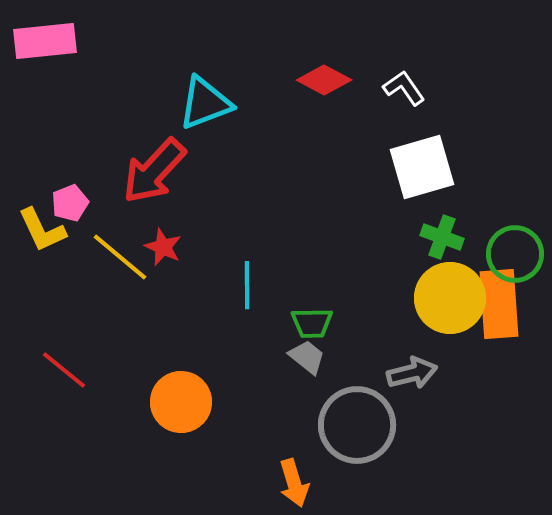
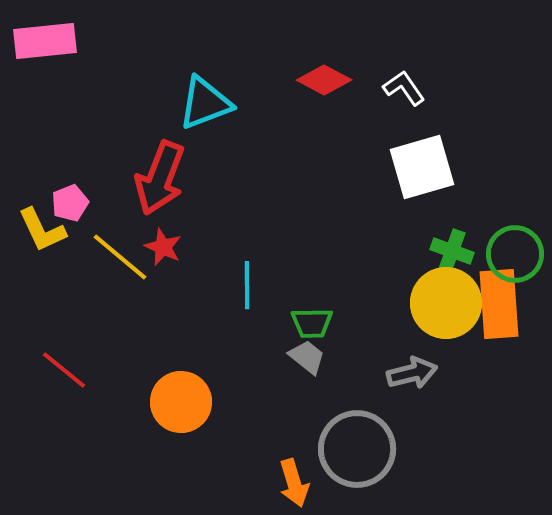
red arrow: moved 6 px right, 7 px down; rotated 22 degrees counterclockwise
green cross: moved 10 px right, 14 px down
yellow circle: moved 4 px left, 5 px down
gray circle: moved 24 px down
